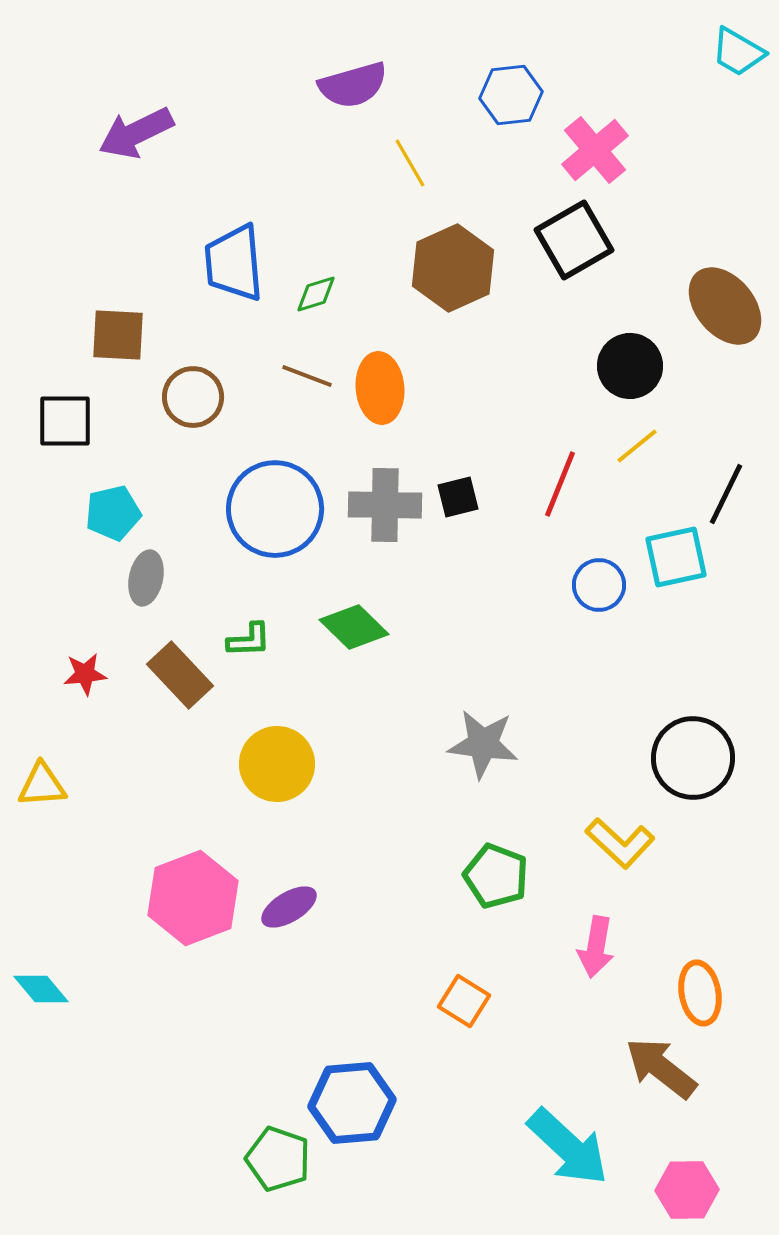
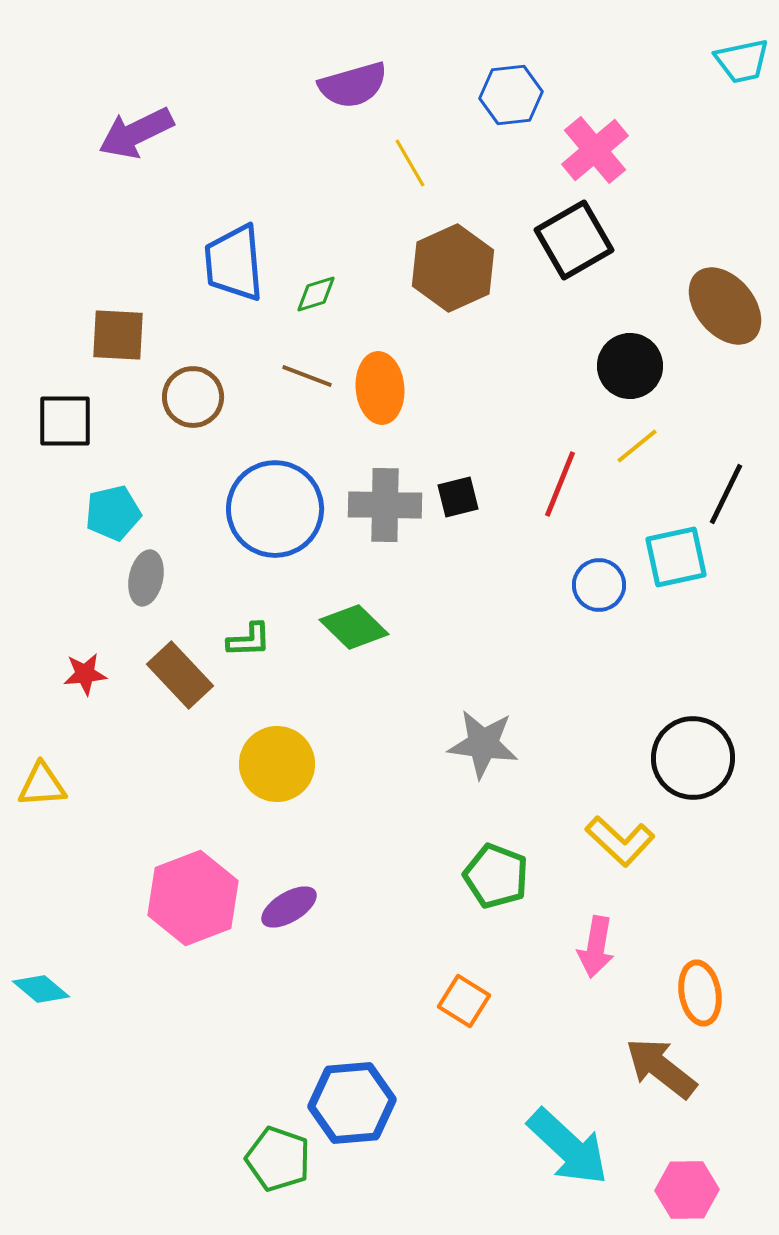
cyan trapezoid at (738, 52): moved 4 px right, 9 px down; rotated 42 degrees counterclockwise
yellow L-shape at (620, 843): moved 2 px up
cyan diamond at (41, 989): rotated 10 degrees counterclockwise
